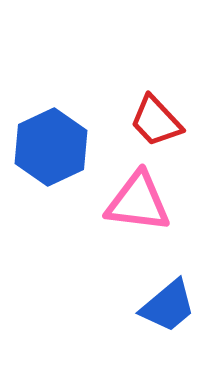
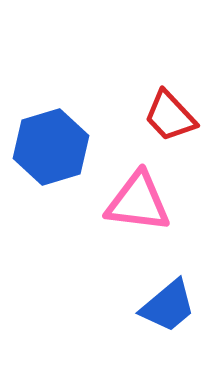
red trapezoid: moved 14 px right, 5 px up
blue hexagon: rotated 8 degrees clockwise
